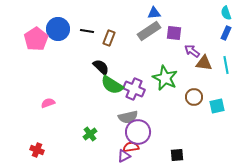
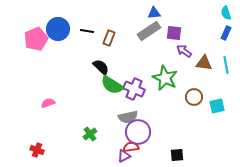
pink pentagon: rotated 10 degrees clockwise
purple arrow: moved 8 px left
